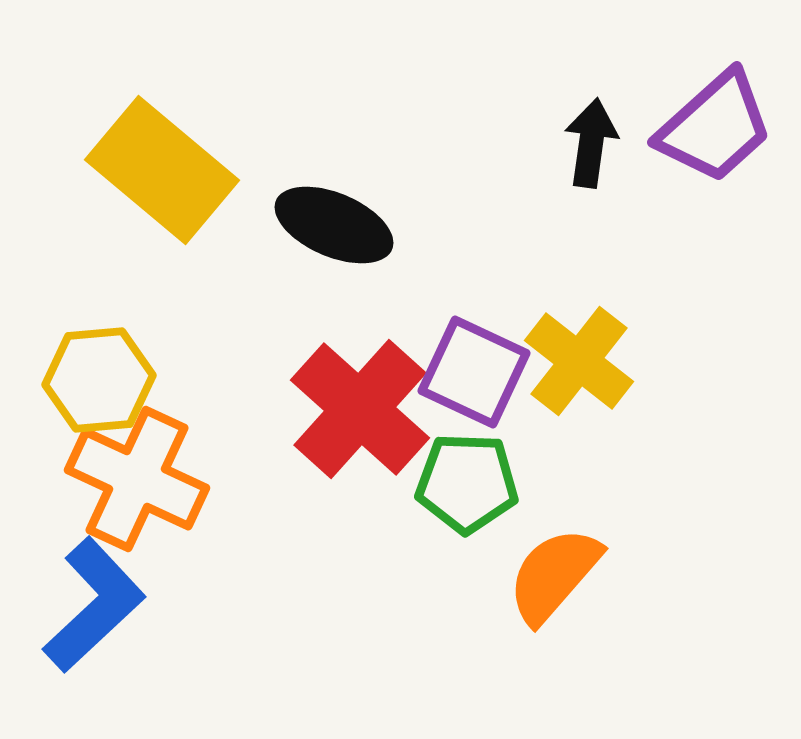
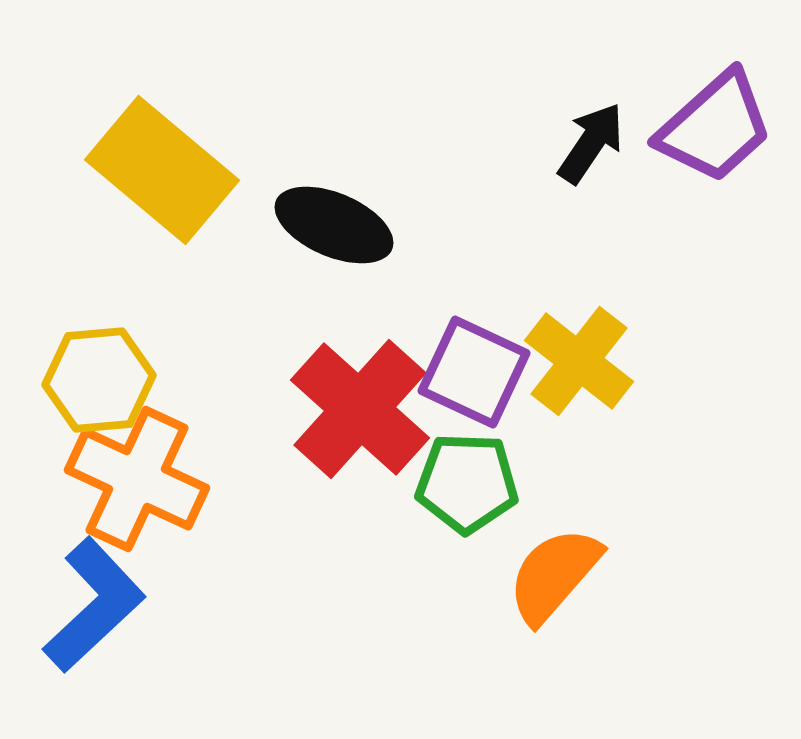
black arrow: rotated 26 degrees clockwise
